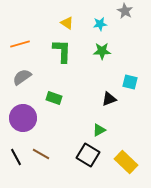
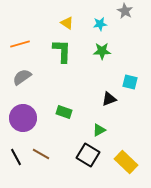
green rectangle: moved 10 px right, 14 px down
